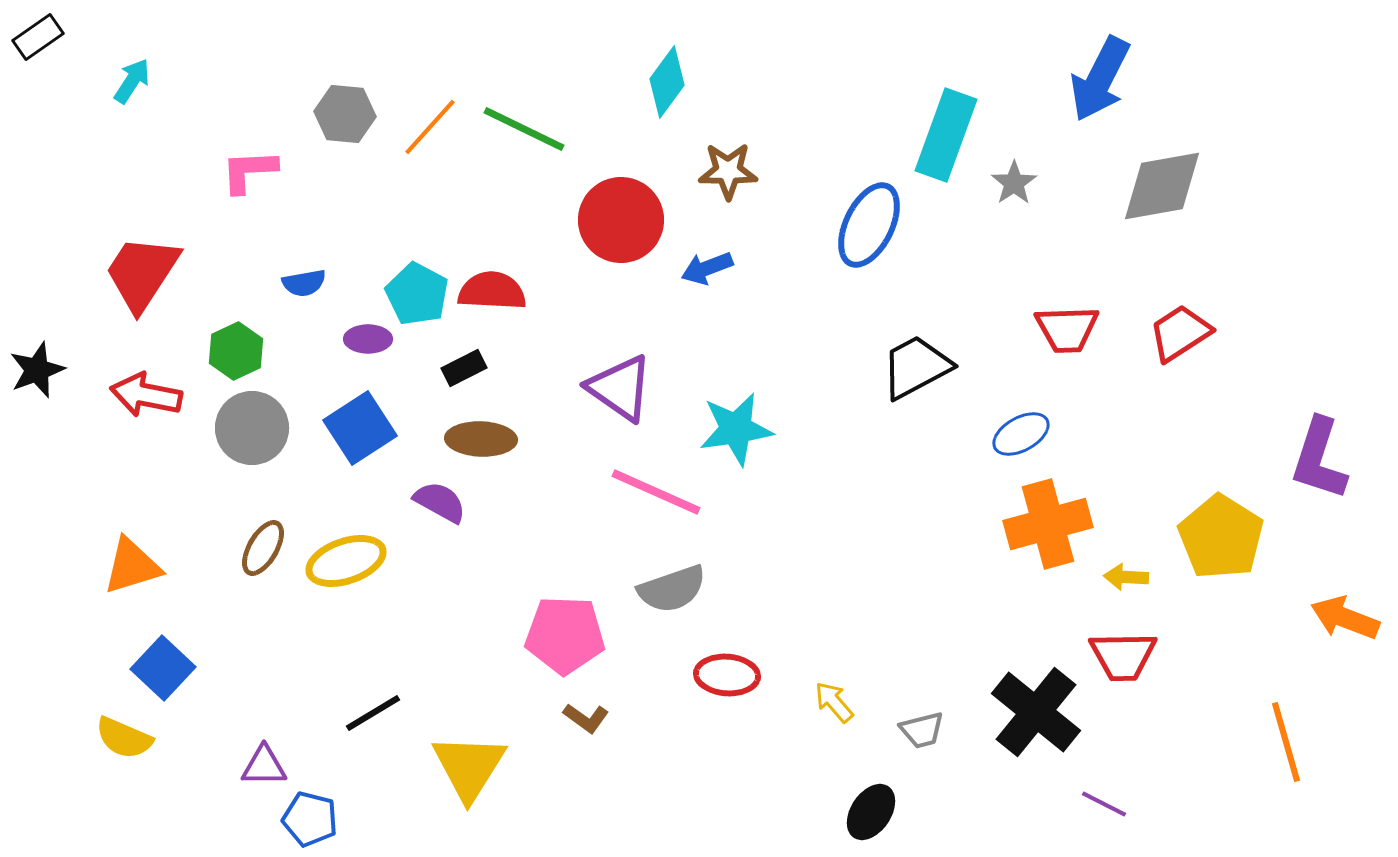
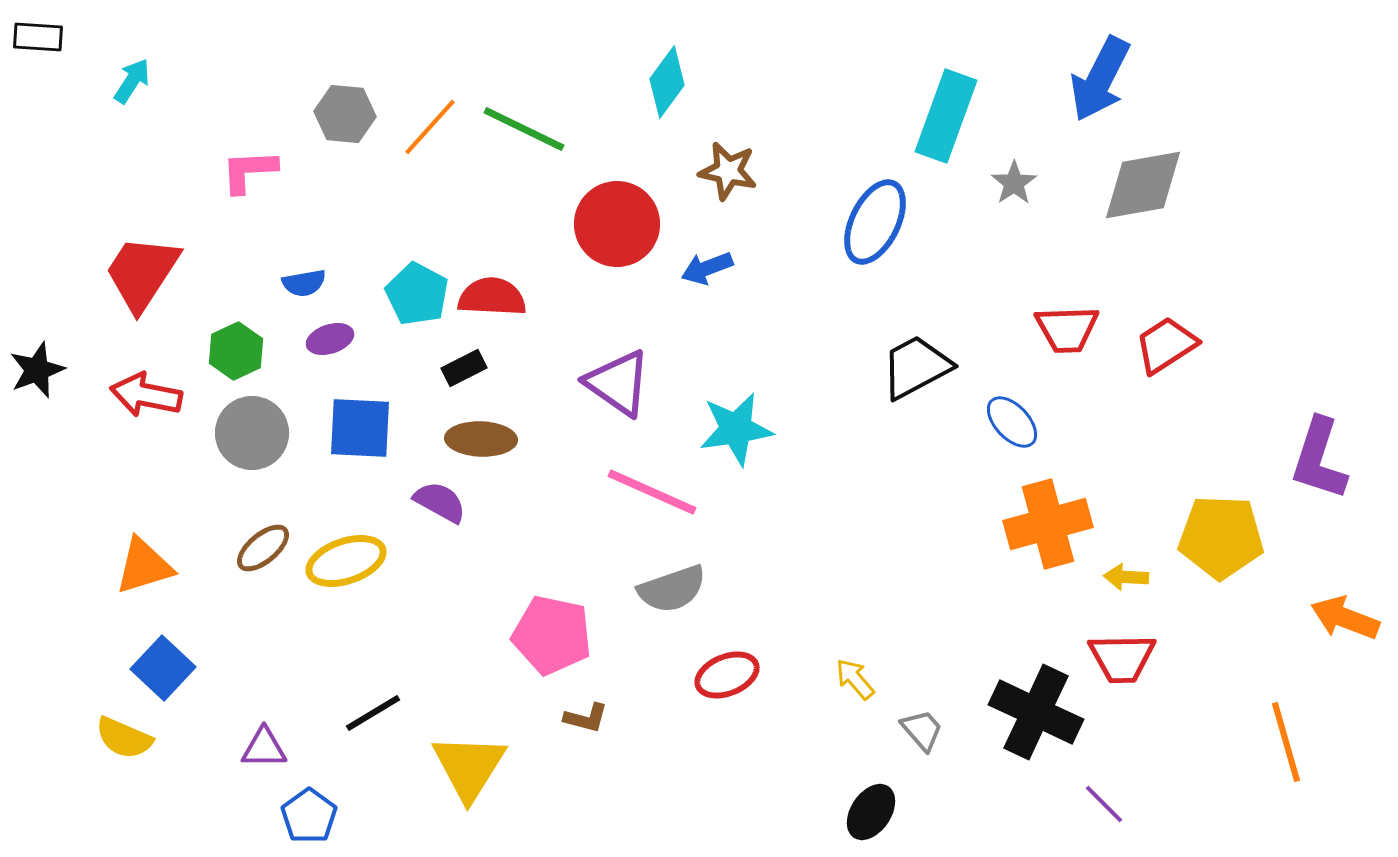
black rectangle at (38, 37): rotated 39 degrees clockwise
cyan rectangle at (946, 135): moved 19 px up
brown star at (728, 171): rotated 12 degrees clockwise
gray diamond at (1162, 186): moved 19 px left, 1 px up
red circle at (621, 220): moved 4 px left, 4 px down
blue ellipse at (869, 225): moved 6 px right, 3 px up
red semicircle at (492, 291): moved 6 px down
red trapezoid at (1180, 333): moved 14 px left, 12 px down
purple ellipse at (368, 339): moved 38 px left; rotated 18 degrees counterclockwise
purple triangle at (620, 388): moved 2 px left, 5 px up
gray circle at (252, 428): moved 5 px down
blue square at (360, 428): rotated 36 degrees clockwise
blue ellipse at (1021, 434): moved 9 px left, 12 px up; rotated 76 degrees clockwise
pink line at (656, 492): moved 4 px left
yellow pentagon at (1221, 537): rotated 30 degrees counterclockwise
brown ellipse at (263, 548): rotated 20 degrees clockwise
orange triangle at (132, 566): moved 12 px right
pink pentagon at (565, 635): moved 13 px left; rotated 10 degrees clockwise
red trapezoid at (1123, 656): moved 1 px left, 2 px down
red ellipse at (727, 675): rotated 26 degrees counterclockwise
yellow arrow at (834, 702): moved 21 px right, 23 px up
black cross at (1036, 712): rotated 14 degrees counterclockwise
brown L-shape at (586, 718): rotated 21 degrees counterclockwise
gray trapezoid at (922, 730): rotated 117 degrees counterclockwise
purple triangle at (264, 766): moved 18 px up
purple line at (1104, 804): rotated 18 degrees clockwise
blue pentagon at (310, 819): moved 1 px left, 3 px up; rotated 22 degrees clockwise
